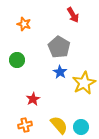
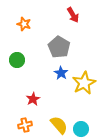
blue star: moved 1 px right, 1 px down
cyan circle: moved 2 px down
